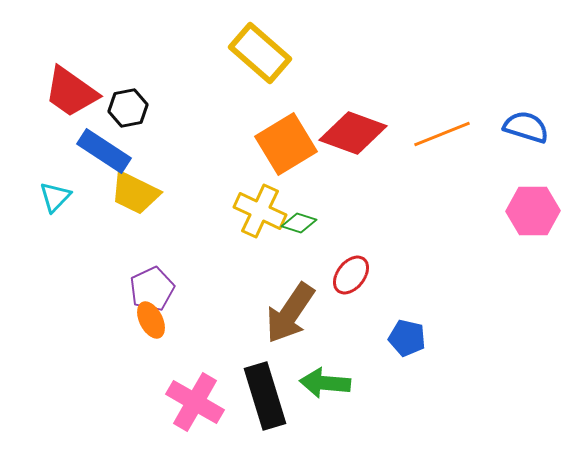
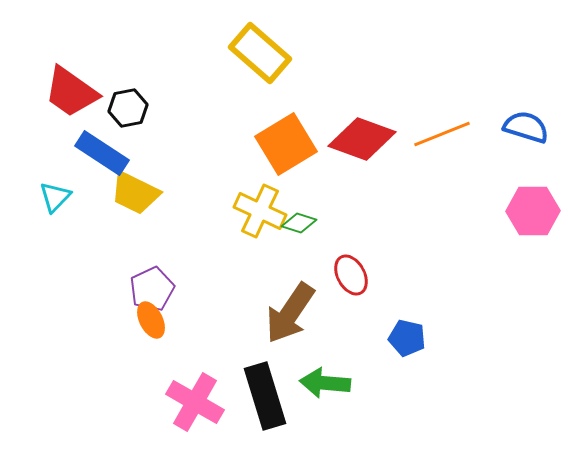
red diamond: moved 9 px right, 6 px down
blue rectangle: moved 2 px left, 2 px down
red ellipse: rotated 66 degrees counterclockwise
